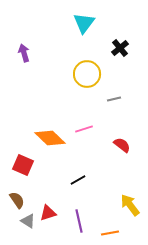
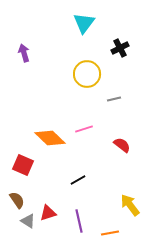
black cross: rotated 12 degrees clockwise
